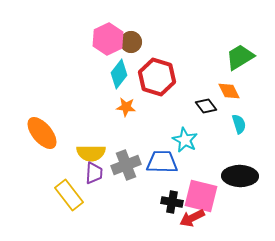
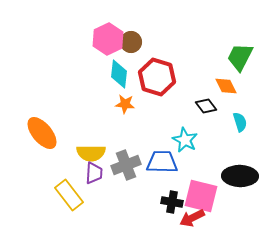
green trapezoid: rotated 32 degrees counterclockwise
cyan diamond: rotated 32 degrees counterclockwise
orange diamond: moved 3 px left, 5 px up
orange star: moved 1 px left, 3 px up
cyan semicircle: moved 1 px right, 2 px up
